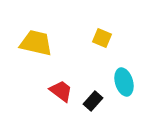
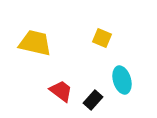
yellow trapezoid: moved 1 px left
cyan ellipse: moved 2 px left, 2 px up
black rectangle: moved 1 px up
